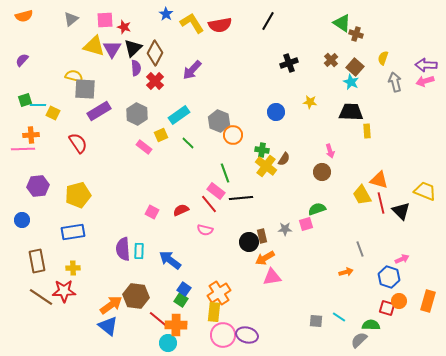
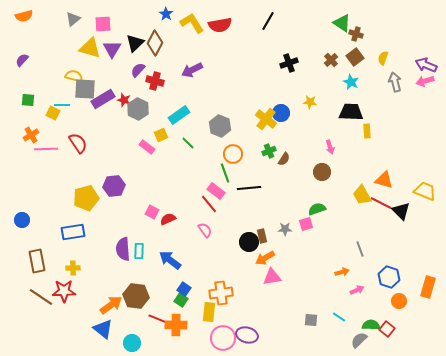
gray triangle at (71, 19): moved 2 px right
pink square at (105, 20): moved 2 px left, 4 px down
red star at (124, 27): moved 73 px down
yellow triangle at (94, 46): moved 4 px left, 2 px down
black triangle at (133, 48): moved 2 px right, 5 px up
brown diamond at (155, 53): moved 10 px up
purple arrow at (426, 65): rotated 20 degrees clockwise
brown square at (355, 67): moved 10 px up; rotated 12 degrees clockwise
purple semicircle at (136, 68): moved 2 px right, 2 px down; rotated 133 degrees counterclockwise
purple arrow at (192, 70): rotated 20 degrees clockwise
red cross at (155, 81): rotated 30 degrees counterclockwise
green square at (25, 100): moved 3 px right; rotated 24 degrees clockwise
cyan line at (38, 105): moved 24 px right
purple rectangle at (99, 111): moved 4 px right, 12 px up
blue circle at (276, 112): moved 5 px right, 1 px down
gray hexagon at (137, 114): moved 1 px right, 5 px up
gray hexagon at (219, 121): moved 1 px right, 5 px down
orange cross at (31, 135): rotated 28 degrees counterclockwise
orange circle at (233, 135): moved 19 px down
pink rectangle at (144, 147): moved 3 px right
pink line at (23, 149): moved 23 px right
green cross at (262, 150): moved 7 px right, 1 px down; rotated 32 degrees counterclockwise
pink arrow at (330, 151): moved 4 px up
yellow cross at (266, 166): moved 47 px up
orange triangle at (379, 180): moved 5 px right
purple hexagon at (38, 186): moved 76 px right
yellow pentagon at (78, 195): moved 8 px right, 3 px down
black line at (241, 198): moved 8 px right, 10 px up
red line at (381, 203): rotated 50 degrees counterclockwise
red semicircle at (181, 210): moved 13 px left, 9 px down
pink semicircle at (205, 230): rotated 140 degrees counterclockwise
pink arrow at (402, 259): moved 45 px left, 31 px down
orange arrow at (346, 272): moved 4 px left
orange cross at (219, 293): moved 2 px right; rotated 25 degrees clockwise
orange rectangle at (428, 301): moved 14 px up
red square at (387, 308): moved 21 px down; rotated 21 degrees clockwise
yellow rectangle at (214, 312): moved 5 px left
red line at (158, 319): rotated 18 degrees counterclockwise
gray square at (316, 321): moved 5 px left, 1 px up
blue triangle at (108, 326): moved 5 px left, 3 px down
pink circle at (223, 335): moved 3 px down
cyan circle at (168, 343): moved 36 px left
